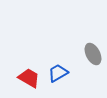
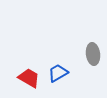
gray ellipse: rotated 20 degrees clockwise
